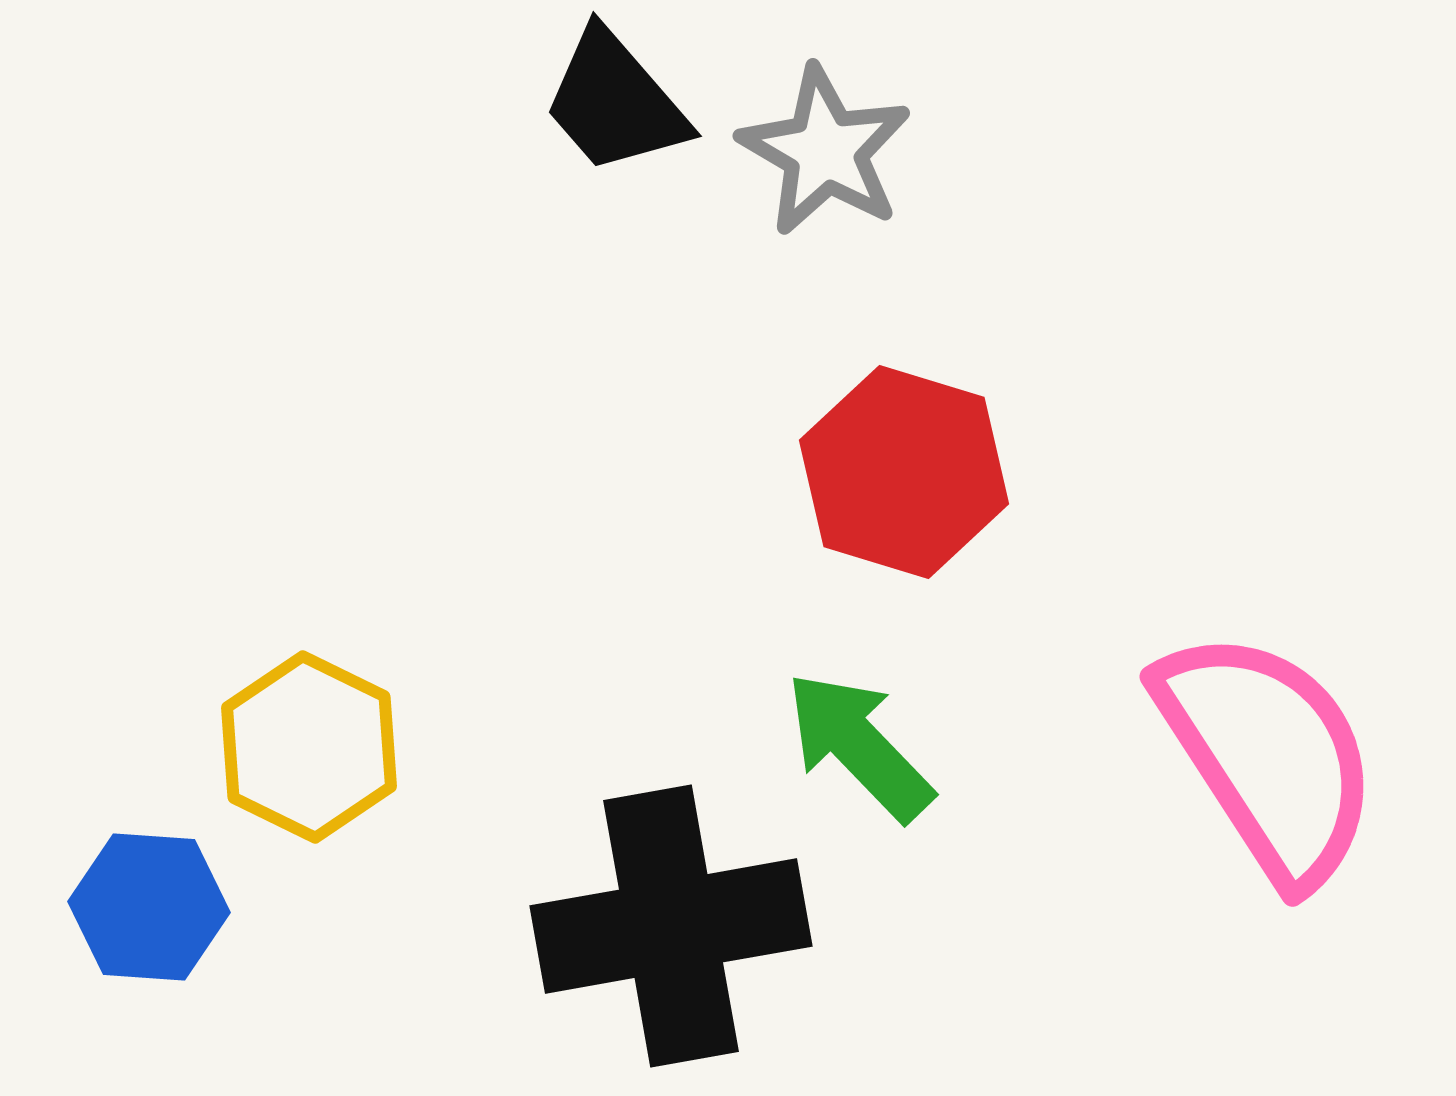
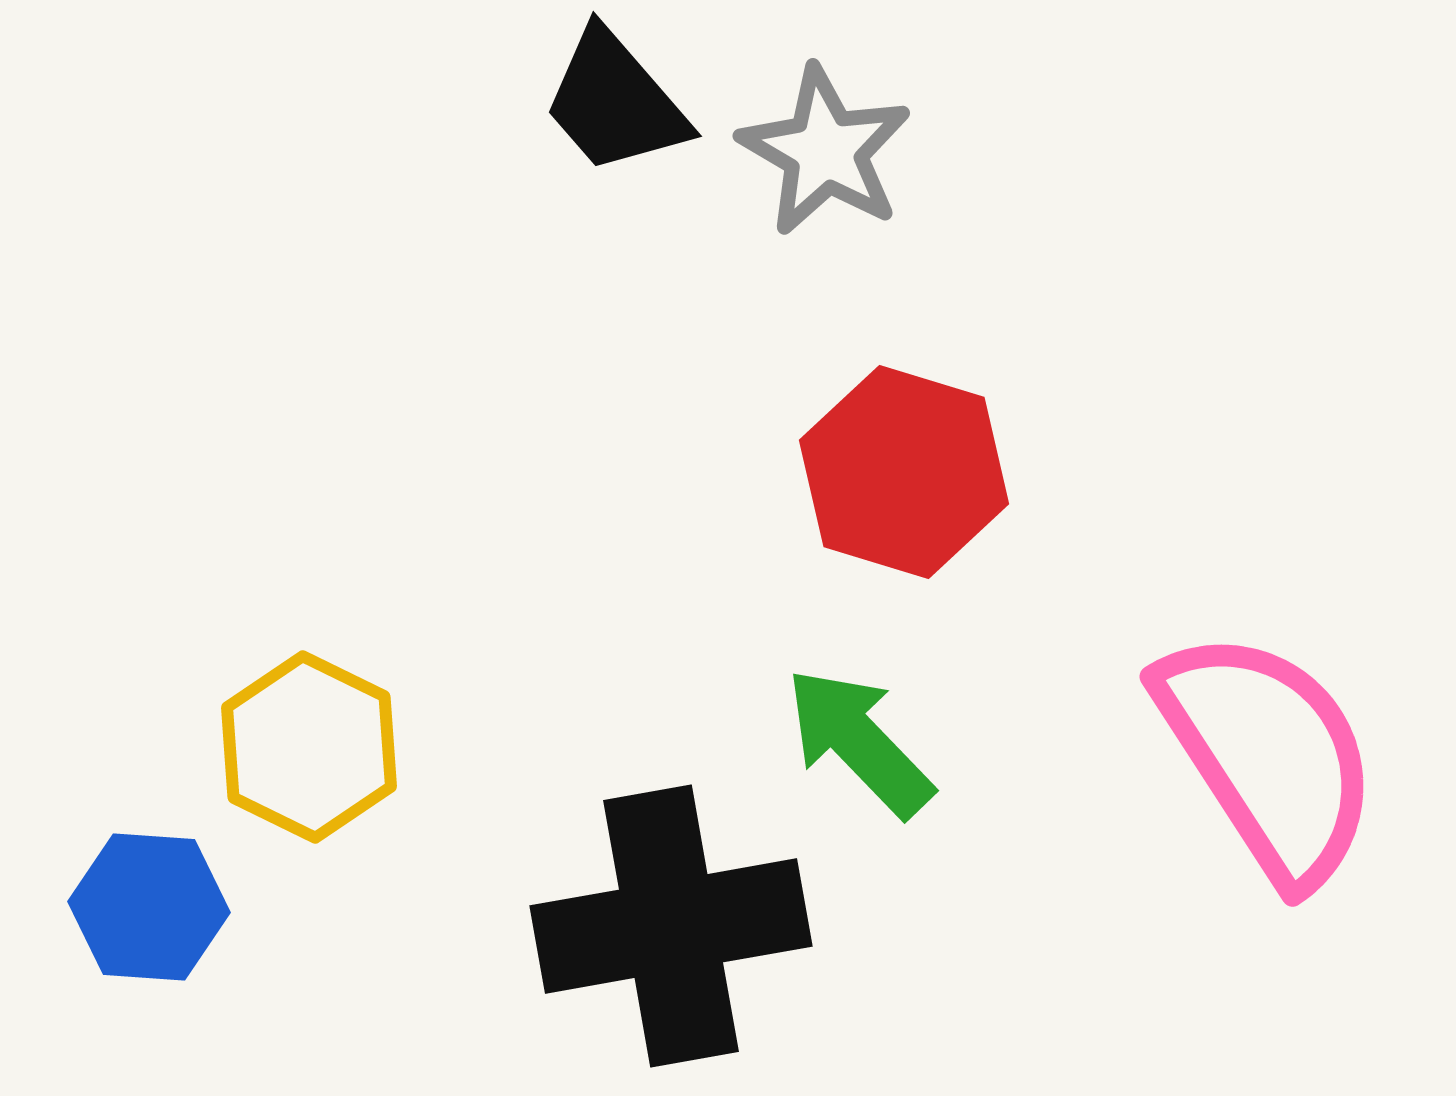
green arrow: moved 4 px up
